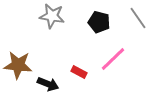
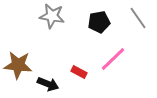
black pentagon: rotated 25 degrees counterclockwise
